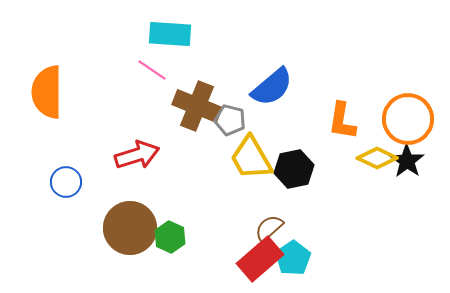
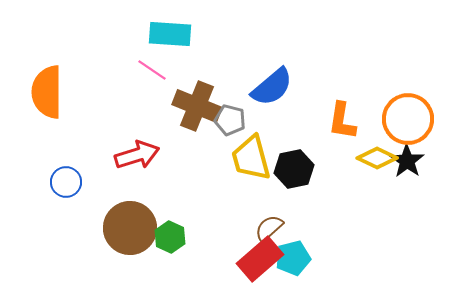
yellow trapezoid: rotated 15 degrees clockwise
cyan pentagon: rotated 20 degrees clockwise
